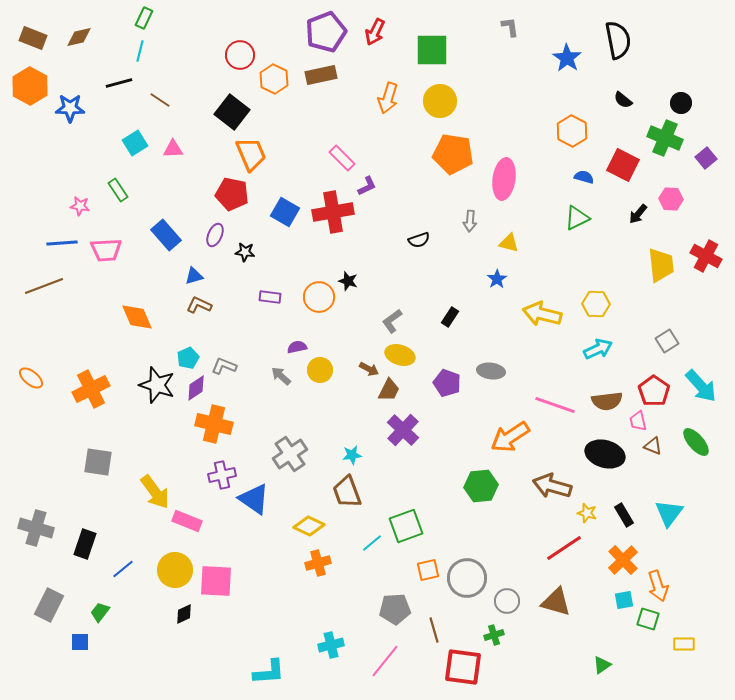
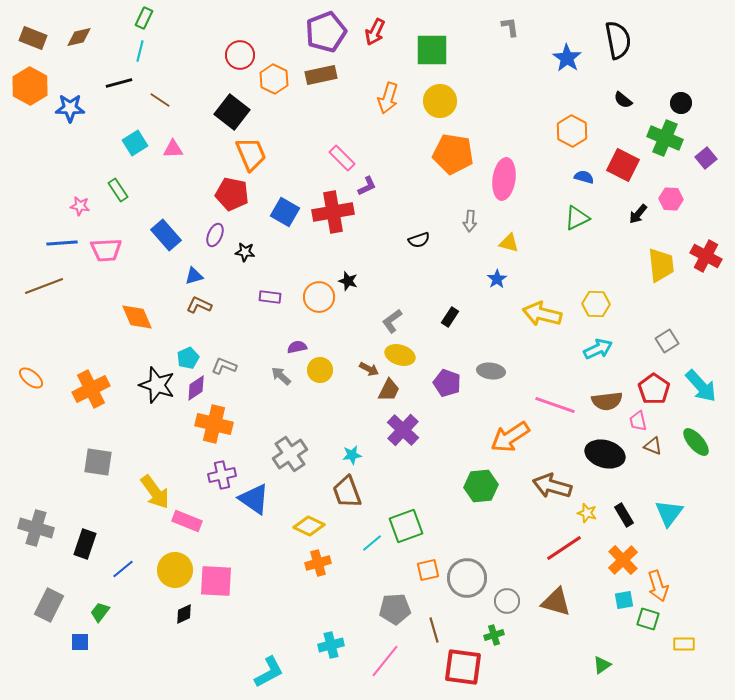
red pentagon at (654, 391): moved 2 px up
cyan L-shape at (269, 672): rotated 24 degrees counterclockwise
